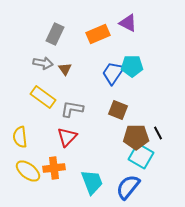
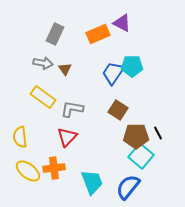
purple triangle: moved 6 px left
brown square: rotated 12 degrees clockwise
brown pentagon: moved 1 px up
cyan square: rotated 10 degrees clockwise
